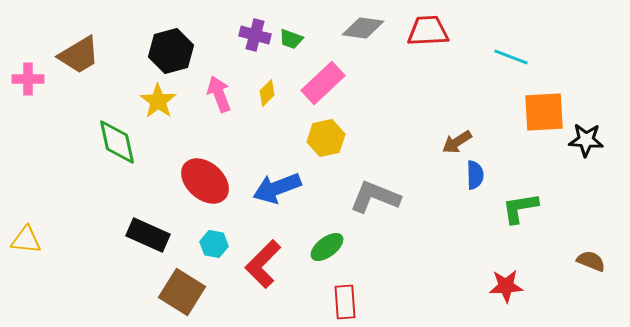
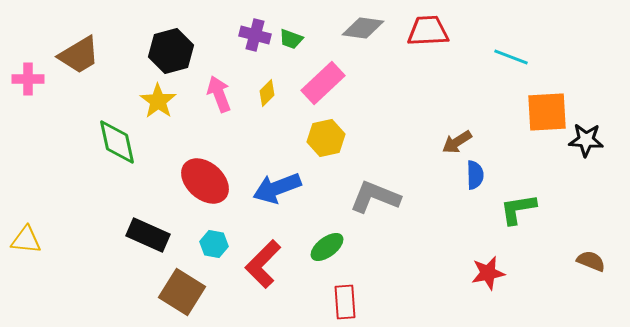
orange square: moved 3 px right
green L-shape: moved 2 px left, 1 px down
red star: moved 18 px left, 13 px up; rotated 8 degrees counterclockwise
